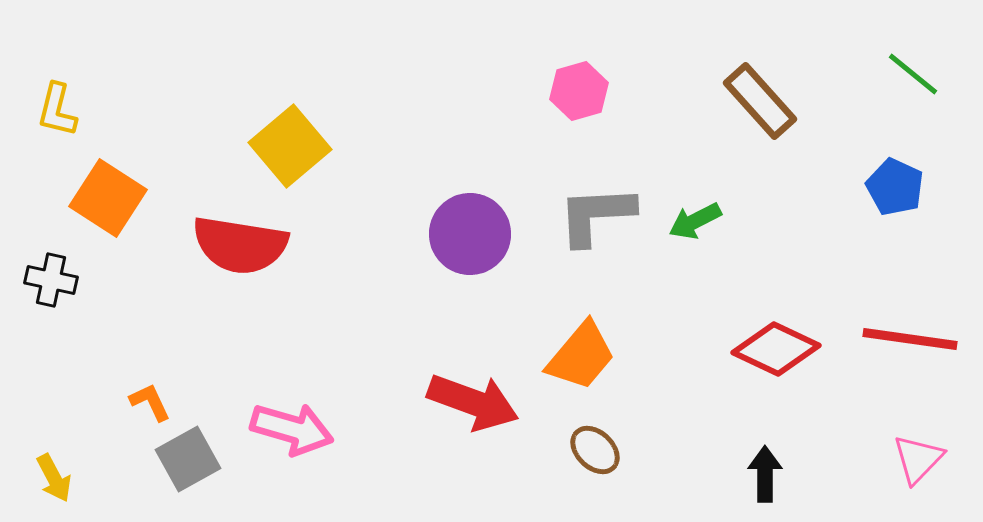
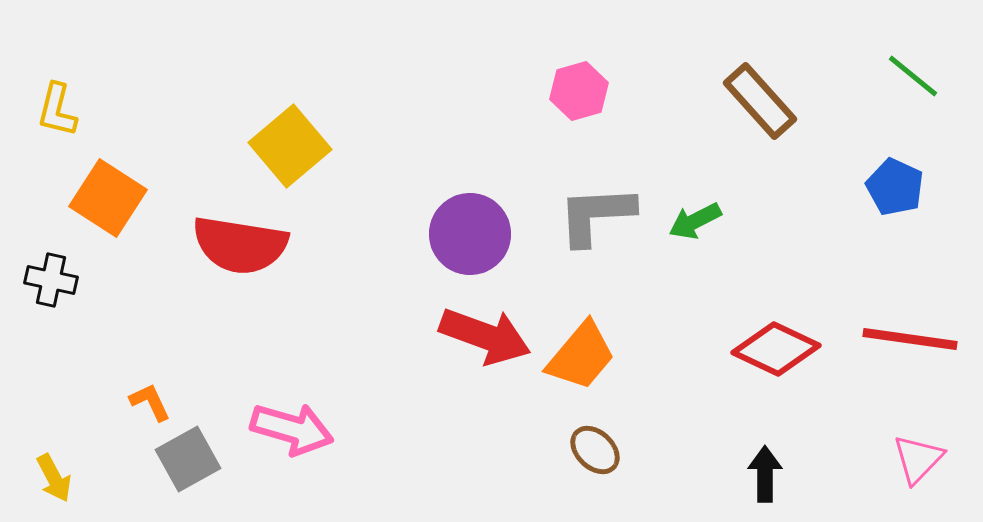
green line: moved 2 px down
red arrow: moved 12 px right, 66 px up
